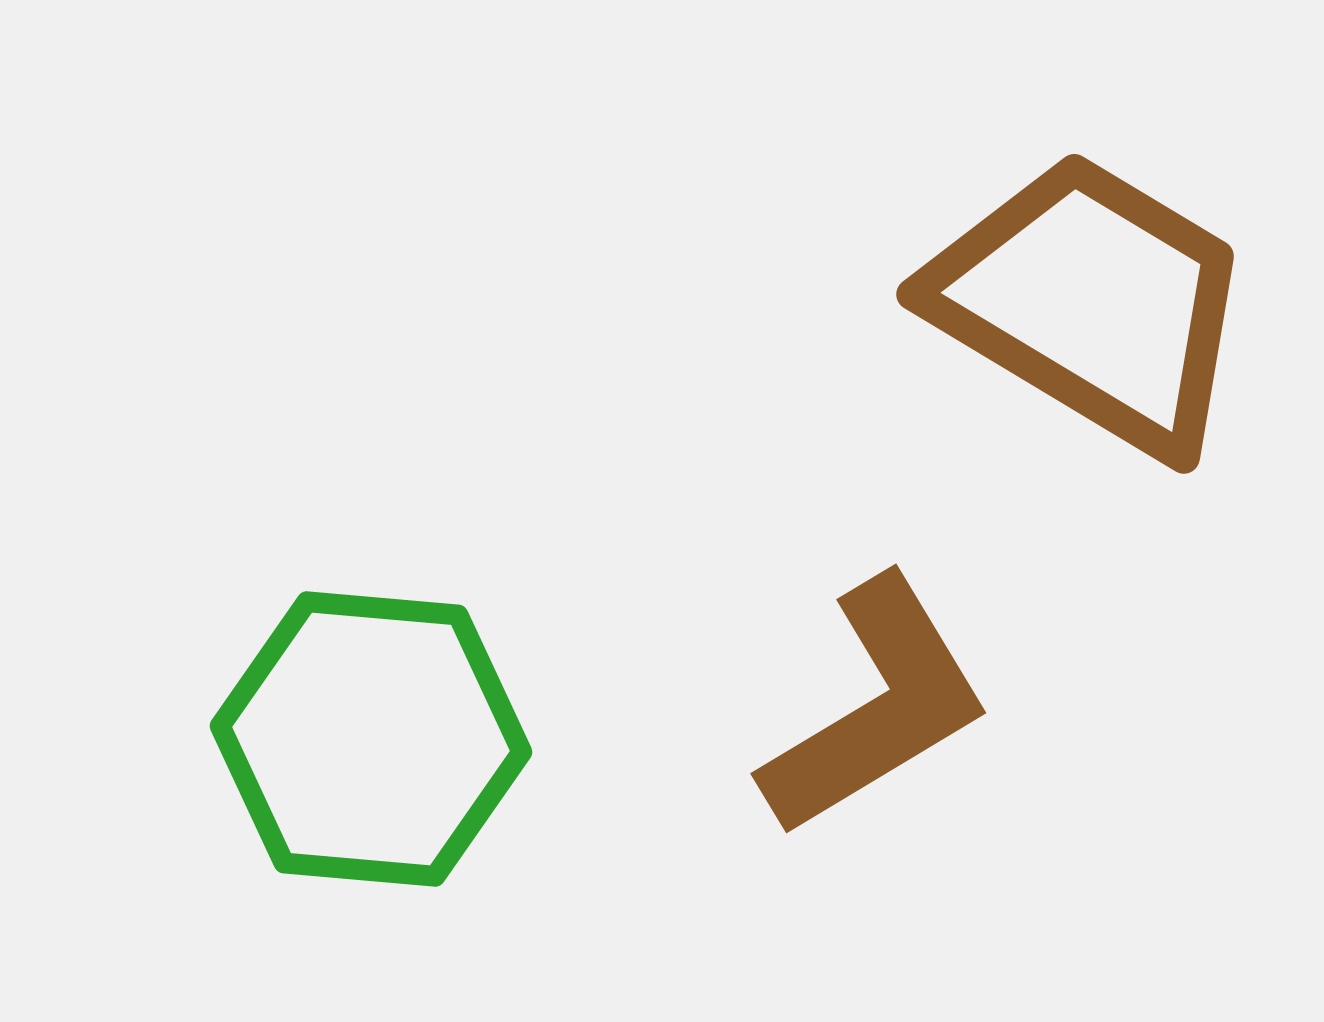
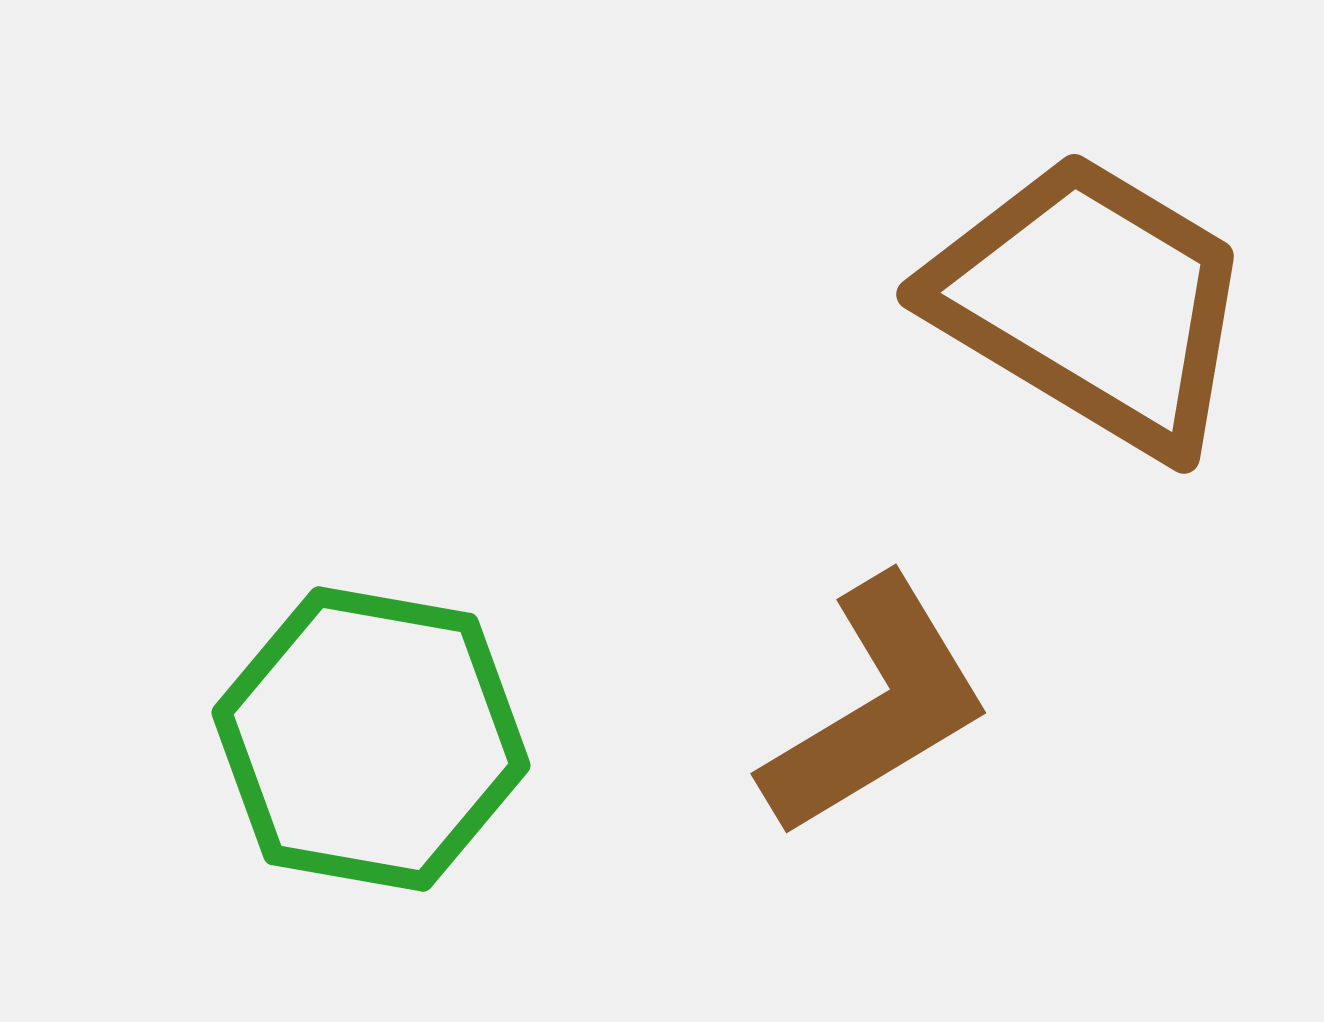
green hexagon: rotated 5 degrees clockwise
